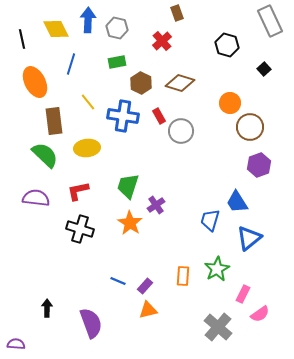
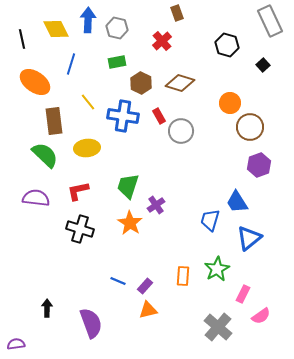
black square at (264, 69): moved 1 px left, 4 px up
orange ellipse at (35, 82): rotated 28 degrees counterclockwise
pink semicircle at (260, 314): moved 1 px right, 2 px down
purple semicircle at (16, 344): rotated 12 degrees counterclockwise
